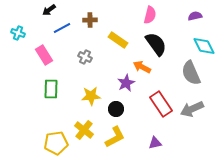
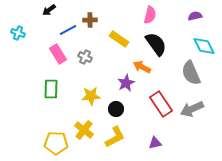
blue line: moved 6 px right, 2 px down
yellow rectangle: moved 1 px right, 1 px up
pink rectangle: moved 14 px right, 1 px up
yellow pentagon: rotated 10 degrees clockwise
